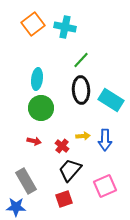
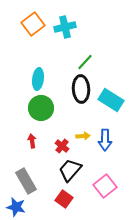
cyan cross: rotated 25 degrees counterclockwise
green line: moved 4 px right, 2 px down
cyan ellipse: moved 1 px right
black ellipse: moved 1 px up
red arrow: moved 2 px left; rotated 112 degrees counterclockwise
pink square: rotated 15 degrees counterclockwise
red square: rotated 36 degrees counterclockwise
blue star: rotated 12 degrees clockwise
